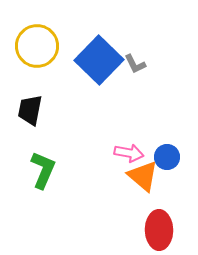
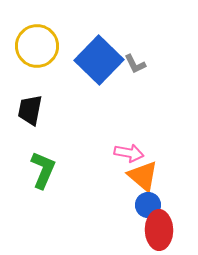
blue circle: moved 19 px left, 48 px down
